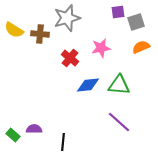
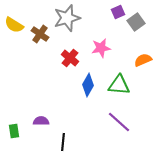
purple square: rotated 16 degrees counterclockwise
gray square: rotated 18 degrees counterclockwise
yellow semicircle: moved 5 px up
brown cross: rotated 30 degrees clockwise
orange semicircle: moved 2 px right, 13 px down
blue diamond: rotated 55 degrees counterclockwise
purple semicircle: moved 7 px right, 8 px up
green rectangle: moved 1 px right, 4 px up; rotated 40 degrees clockwise
